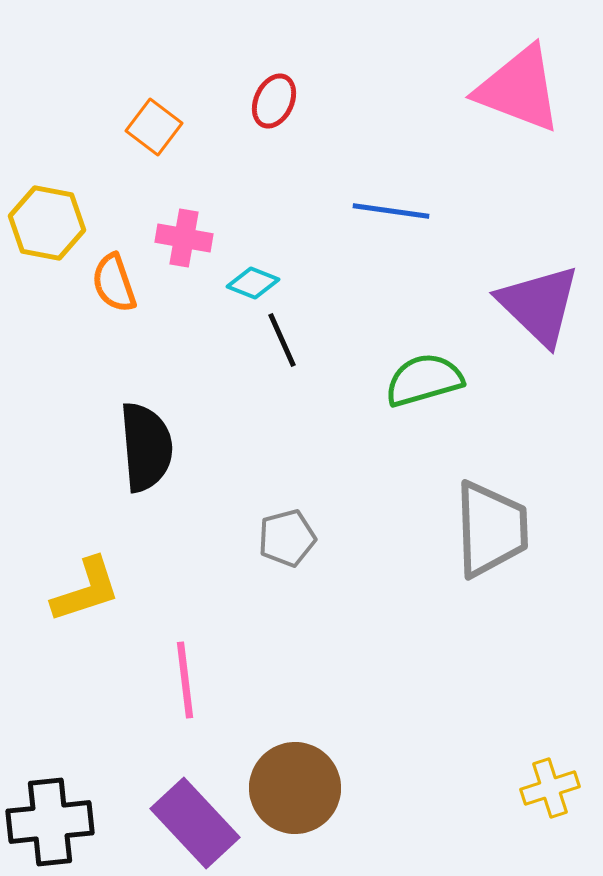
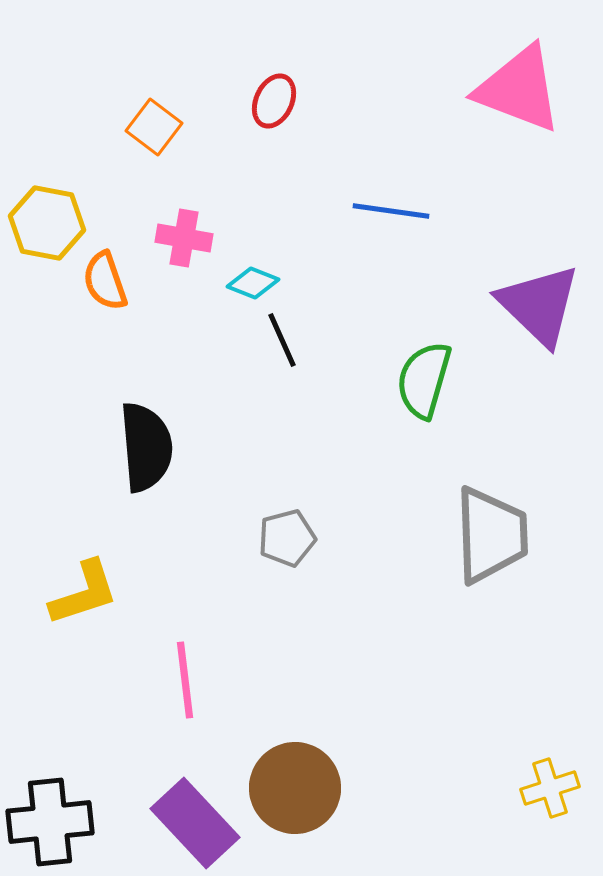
orange semicircle: moved 9 px left, 2 px up
green semicircle: rotated 58 degrees counterclockwise
gray trapezoid: moved 6 px down
yellow L-shape: moved 2 px left, 3 px down
